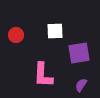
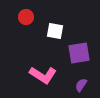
white square: rotated 12 degrees clockwise
red circle: moved 10 px right, 18 px up
pink L-shape: rotated 60 degrees counterclockwise
